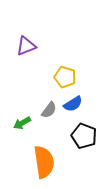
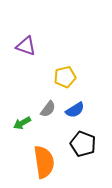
purple triangle: rotated 40 degrees clockwise
yellow pentagon: rotated 30 degrees counterclockwise
blue semicircle: moved 2 px right, 6 px down
gray semicircle: moved 1 px left, 1 px up
black pentagon: moved 1 px left, 8 px down
